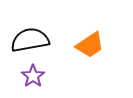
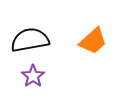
orange trapezoid: moved 3 px right, 4 px up; rotated 8 degrees counterclockwise
